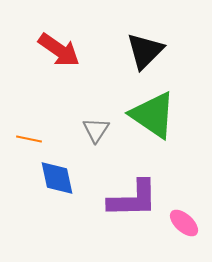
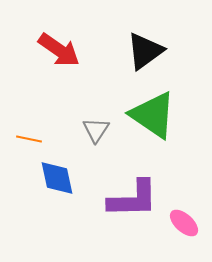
black triangle: rotated 9 degrees clockwise
